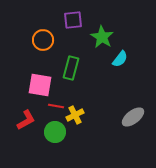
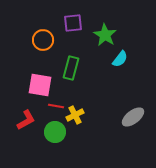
purple square: moved 3 px down
green star: moved 3 px right, 2 px up
